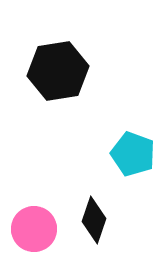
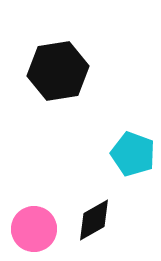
black diamond: rotated 42 degrees clockwise
